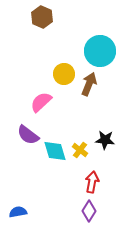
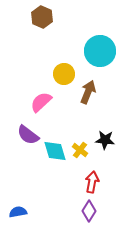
brown arrow: moved 1 px left, 8 px down
